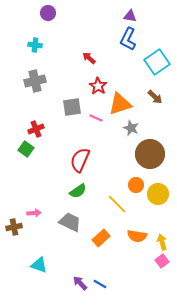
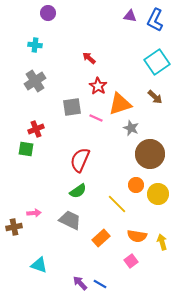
blue L-shape: moved 27 px right, 19 px up
gray cross: rotated 20 degrees counterclockwise
green square: rotated 28 degrees counterclockwise
gray trapezoid: moved 2 px up
pink square: moved 31 px left
